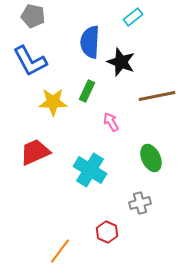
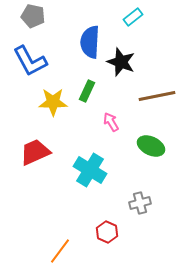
green ellipse: moved 12 px up; rotated 40 degrees counterclockwise
